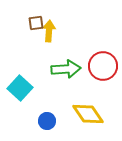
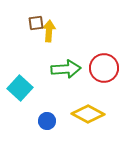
red circle: moved 1 px right, 2 px down
yellow diamond: rotated 28 degrees counterclockwise
